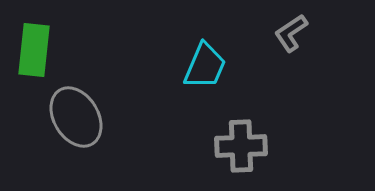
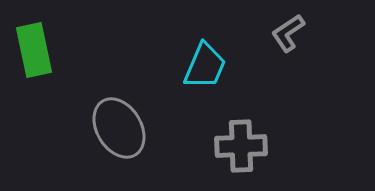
gray L-shape: moved 3 px left
green rectangle: rotated 18 degrees counterclockwise
gray ellipse: moved 43 px right, 11 px down
